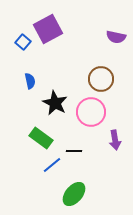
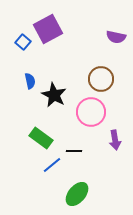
black star: moved 1 px left, 8 px up
green ellipse: moved 3 px right
